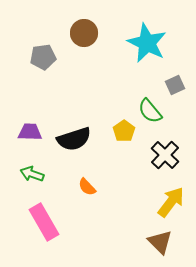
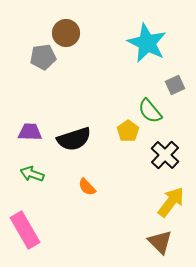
brown circle: moved 18 px left
yellow pentagon: moved 4 px right
pink rectangle: moved 19 px left, 8 px down
